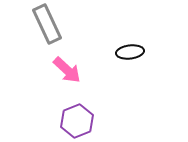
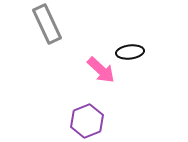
pink arrow: moved 34 px right
purple hexagon: moved 10 px right
